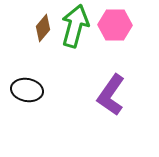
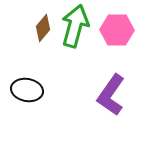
pink hexagon: moved 2 px right, 5 px down
